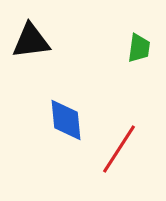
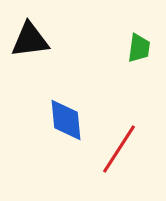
black triangle: moved 1 px left, 1 px up
